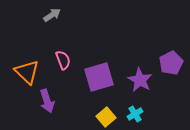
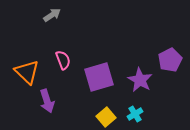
purple pentagon: moved 1 px left, 3 px up
